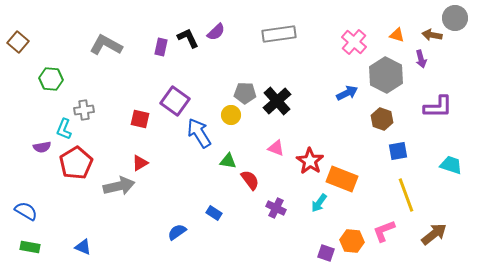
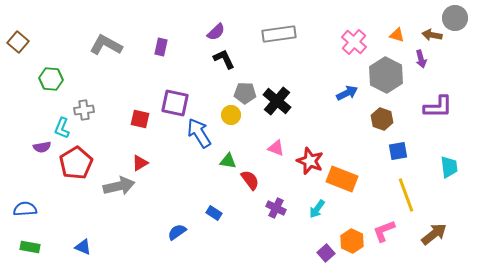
black L-shape at (188, 38): moved 36 px right, 21 px down
purple square at (175, 101): moved 2 px down; rotated 24 degrees counterclockwise
black cross at (277, 101): rotated 8 degrees counterclockwise
cyan L-shape at (64, 129): moved 2 px left, 1 px up
red star at (310, 161): rotated 12 degrees counterclockwise
cyan trapezoid at (451, 165): moved 2 px left, 2 px down; rotated 65 degrees clockwise
cyan arrow at (319, 203): moved 2 px left, 6 px down
blue semicircle at (26, 211): moved 1 px left, 2 px up; rotated 35 degrees counterclockwise
orange hexagon at (352, 241): rotated 20 degrees clockwise
purple square at (326, 253): rotated 30 degrees clockwise
